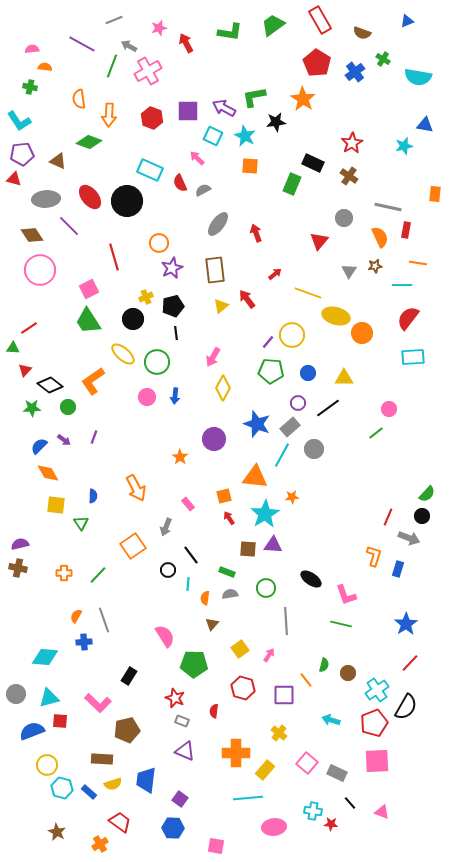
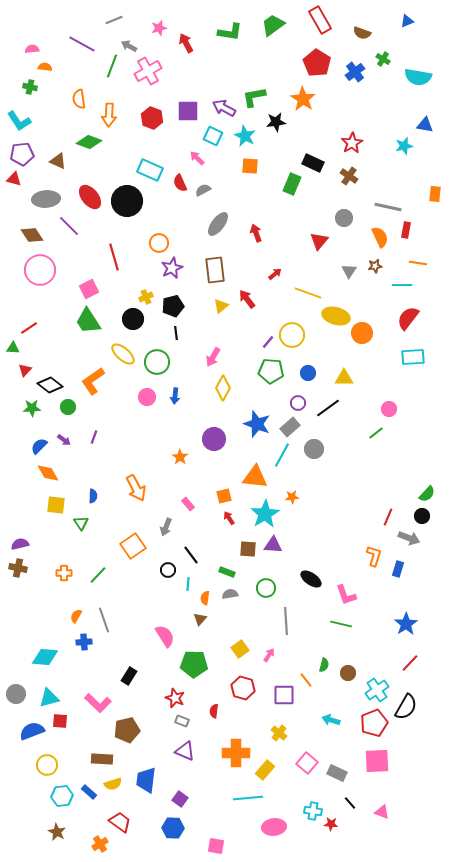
brown triangle at (212, 624): moved 12 px left, 5 px up
cyan hexagon at (62, 788): moved 8 px down; rotated 20 degrees counterclockwise
